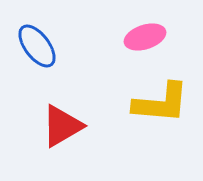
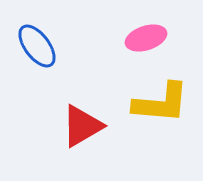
pink ellipse: moved 1 px right, 1 px down
red triangle: moved 20 px right
